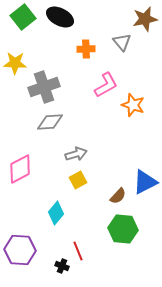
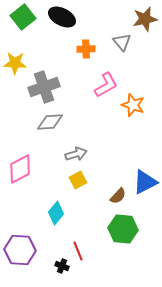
black ellipse: moved 2 px right
